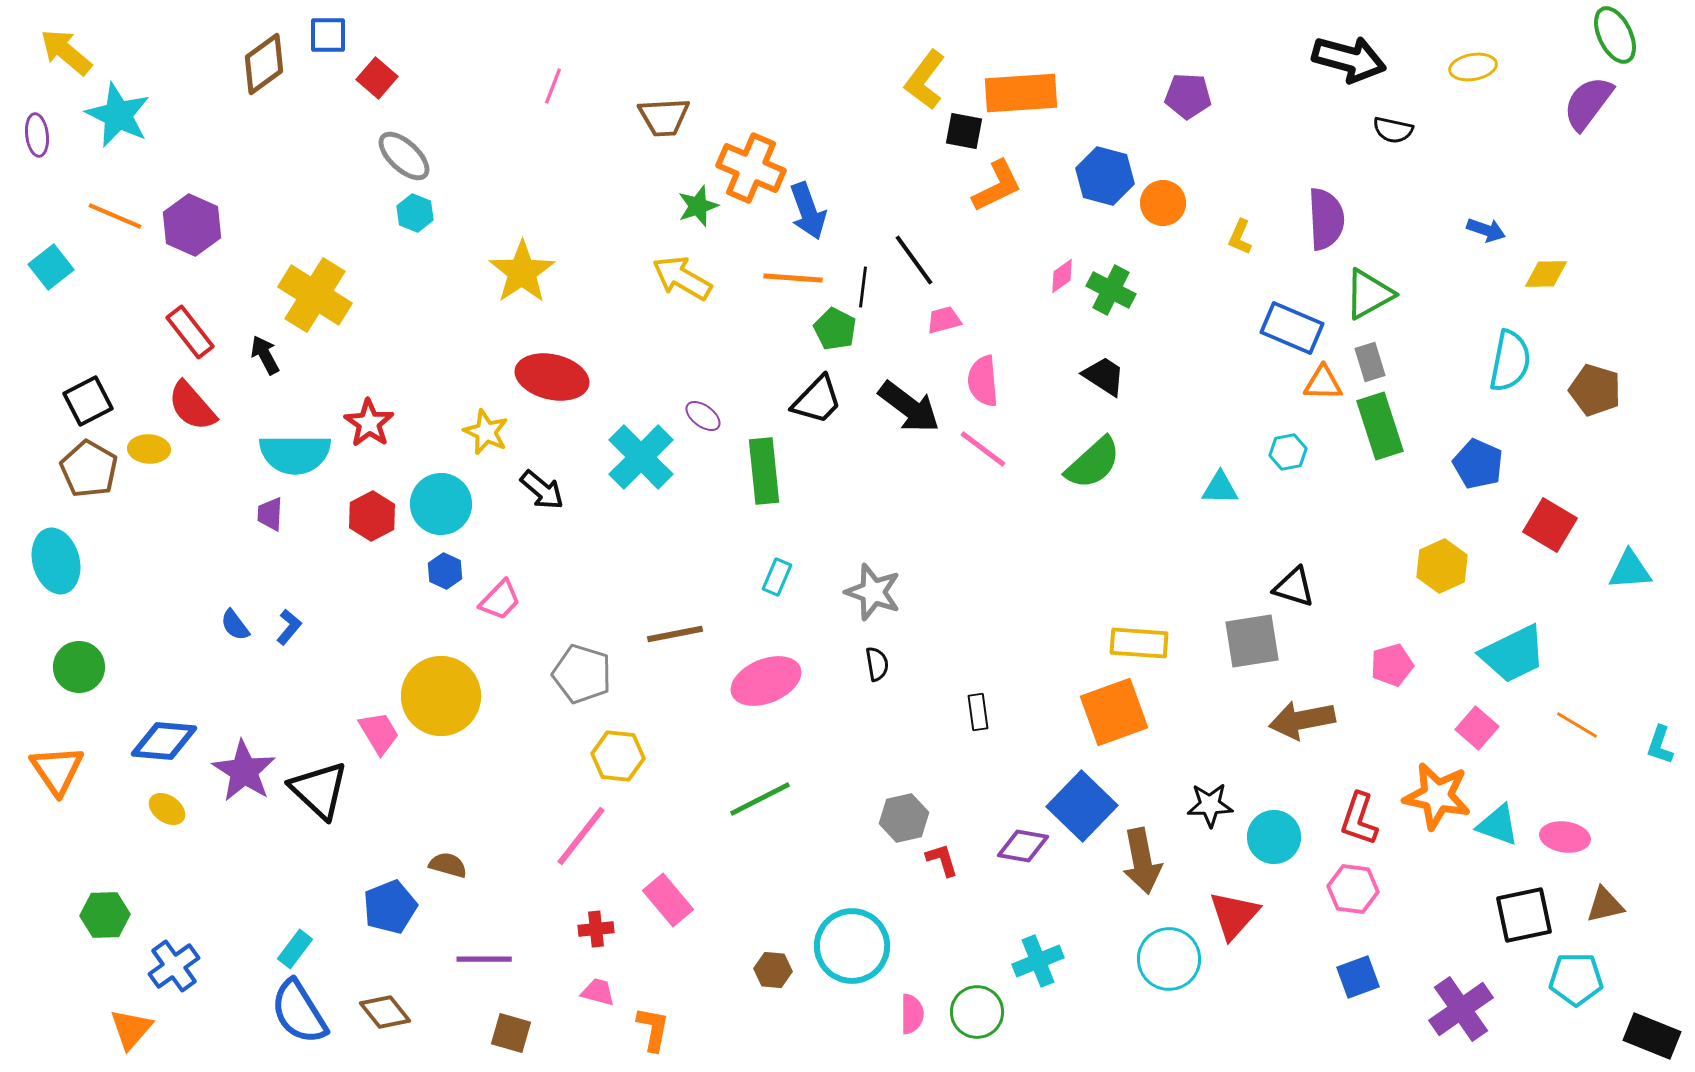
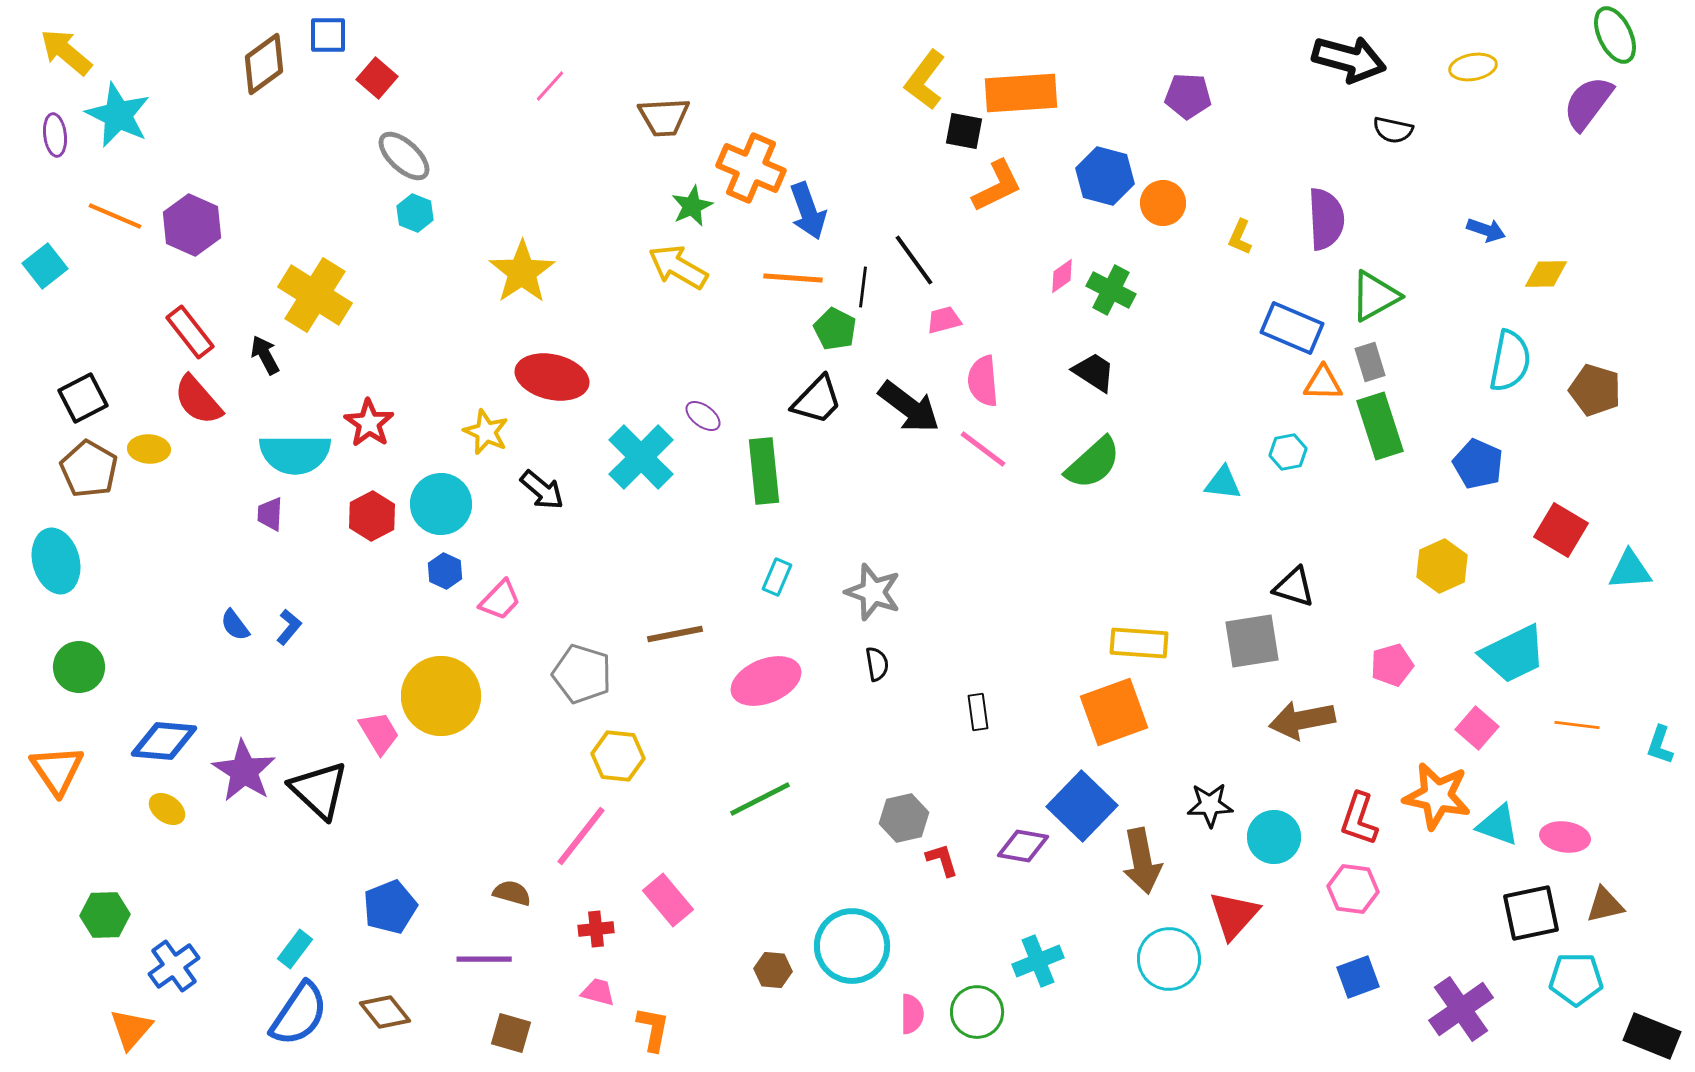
pink line at (553, 86): moved 3 px left; rotated 21 degrees clockwise
purple ellipse at (37, 135): moved 18 px right
green star at (698, 206): moved 6 px left; rotated 6 degrees counterclockwise
cyan square at (51, 267): moved 6 px left, 1 px up
yellow arrow at (682, 278): moved 4 px left, 11 px up
green triangle at (1369, 294): moved 6 px right, 2 px down
black trapezoid at (1104, 376): moved 10 px left, 4 px up
black square at (88, 401): moved 5 px left, 3 px up
red semicircle at (192, 406): moved 6 px right, 6 px up
cyan triangle at (1220, 488): moved 3 px right, 5 px up; rotated 6 degrees clockwise
red square at (1550, 525): moved 11 px right, 5 px down
orange line at (1577, 725): rotated 24 degrees counterclockwise
brown semicircle at (448, 865): moved 64 px right, 28 px down
black square at (1524, 915): moved 7 px right, 2 px up
blue semicircle at (299, 1012): moved 2 px down; rotated 114 degrees counterclockwise
